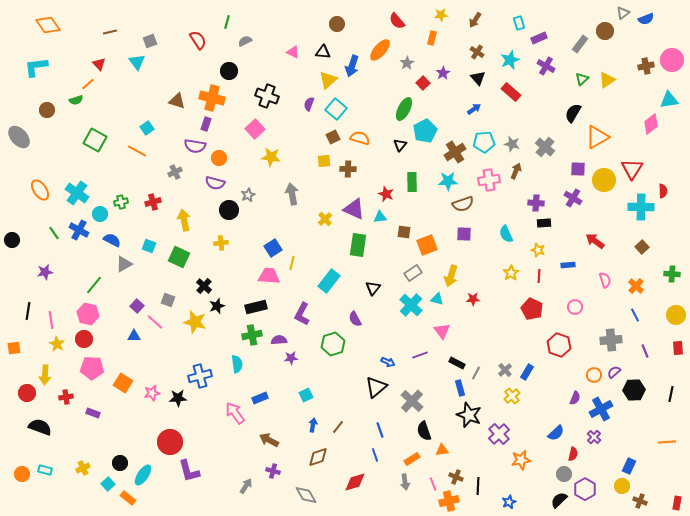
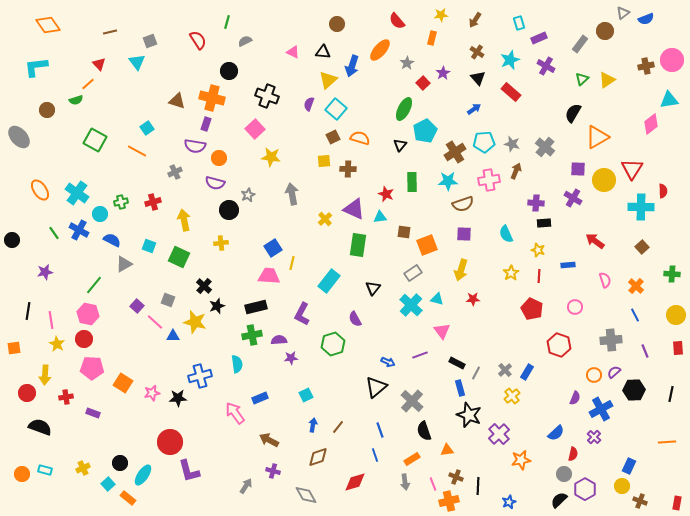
yellow arrow at (451, 276): moved 10 px right, 6 px up
blue triangle at (134, 336): moved 39 px right
orange triangle at (442, 450): moved 5 px right
